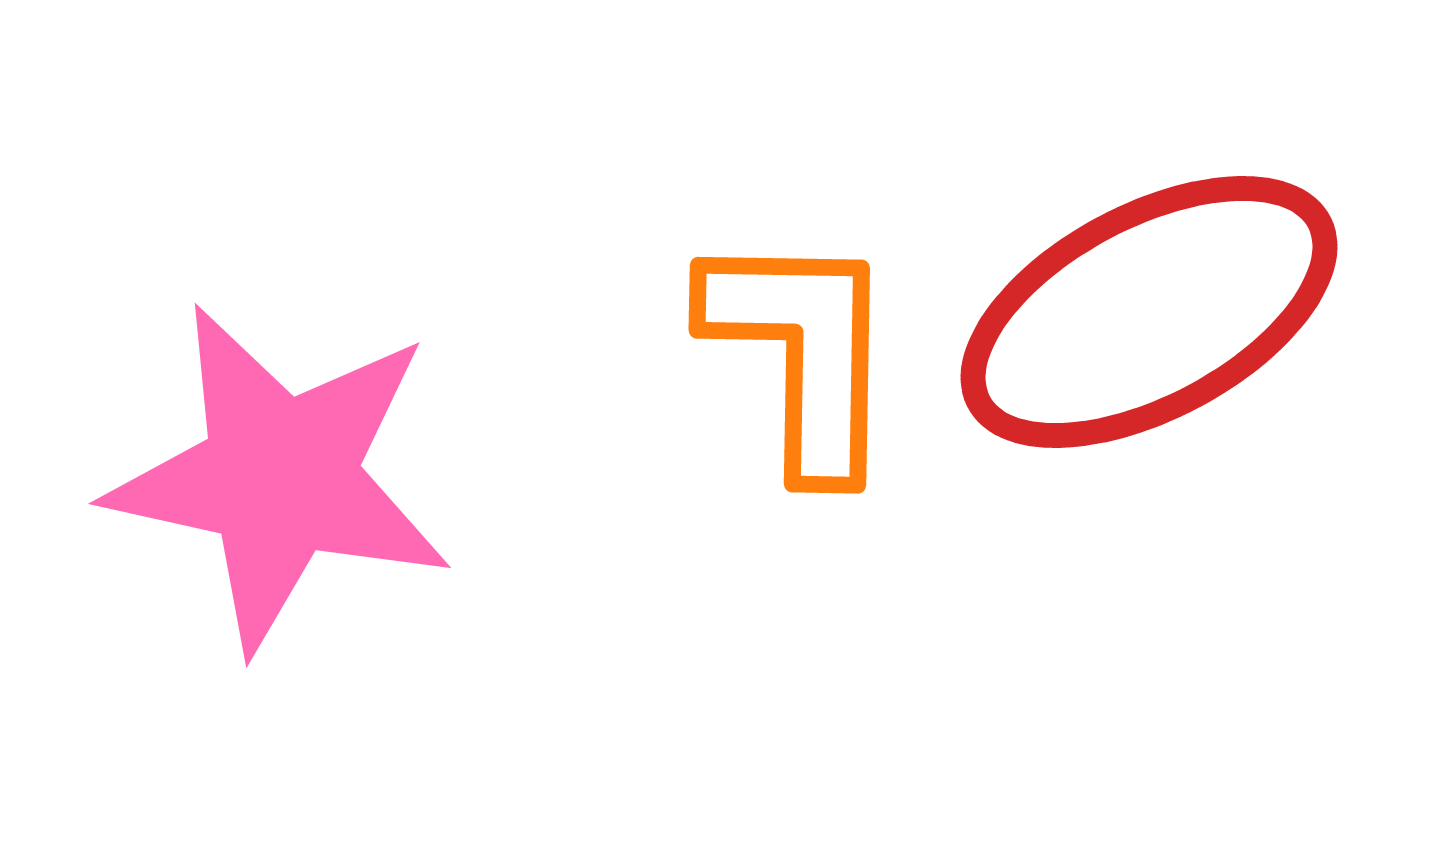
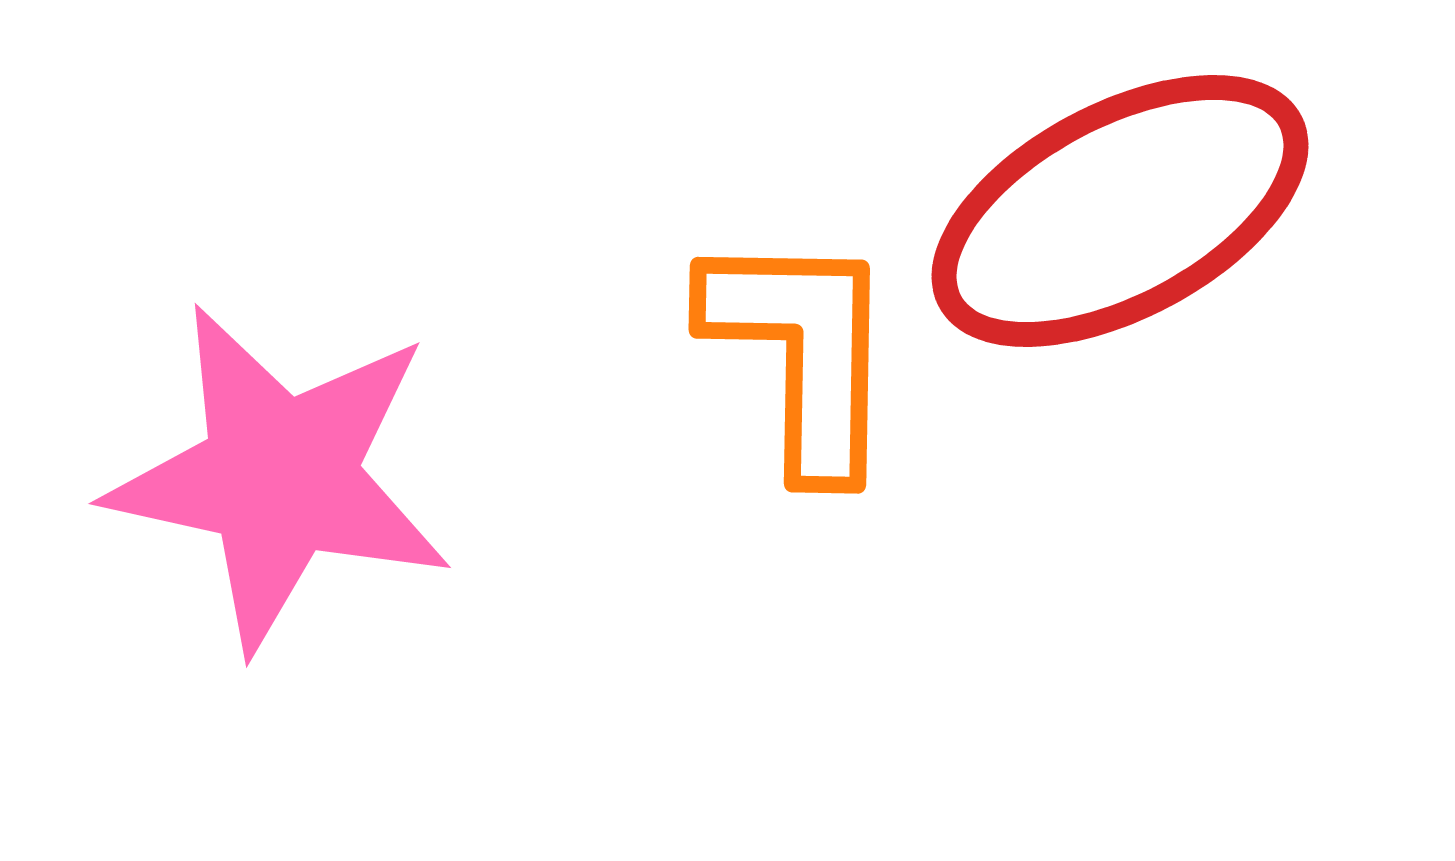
red ellipse: moved 29 px left, 101 px up
